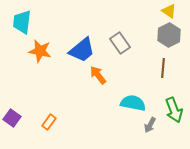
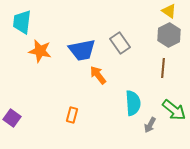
blue trapezoid: rotated 28 degrees clockwise
cyan semicircle: rotated 75 degrees clockwise
green arrow: rotated 30 degrees counterclockwise
orange rectangle: moved 23 px right, 7 px up; rotated 21 degrees counterclockwise
